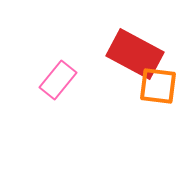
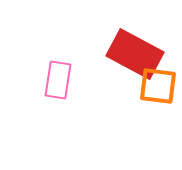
pink rectangle: rotated 30 degrees counterclockwise
